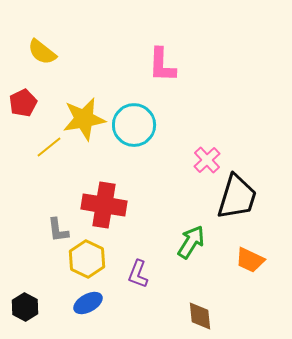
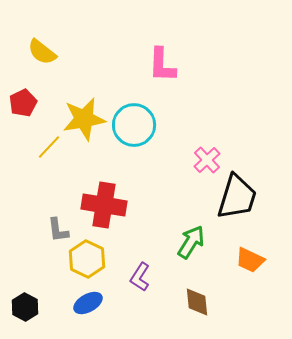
yellow line: rotated 8 degrees counterclockwise
purple L-shape: moved 2 px right, 3 px down; rotated 12 degrees clockwise
brown diamond: moved 3 px left, 14 px up
